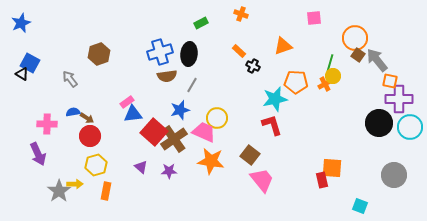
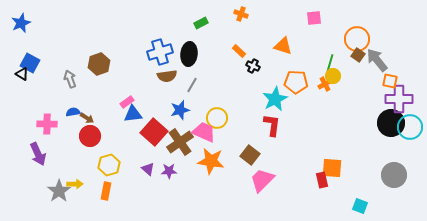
orange circle at (355, 38): moved 2 px right, 1 px down
orange triangle at (283, 46): rotated 36 degrees clockwise
brown hexagon at (99, 54): moved 10 px down
gray arrow at (70, 79): rotated 18 degrees clockwise
cyan star at (275, 99): rotated 15 degrees counterclockwise
black circle at (379, 123): moved 12 px right
red L-shape at (272, 125): rotated 25 degrees clockwise
brown cross at (174, 139): moved 6 px right, 3 px down
yellow hexagon at (96, 165): moved 13 px right
purple triangle at (141, 167): moved 7 px right, 2 px down
pink trapezoid at (262, 180): rotated 96 degrees counterclockwise
